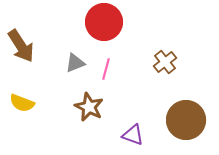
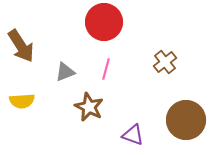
gray triangle: moved 10 px left, 9 px down
yellow semicircle: moved 2 px up; rotated 25 degrees counterclockwise
